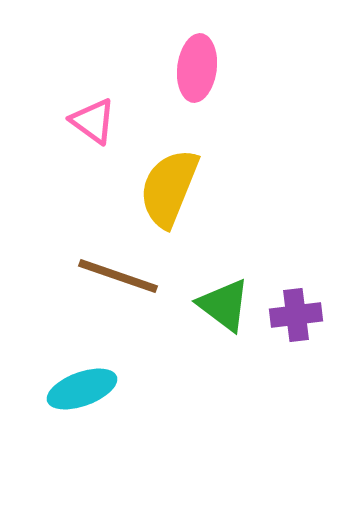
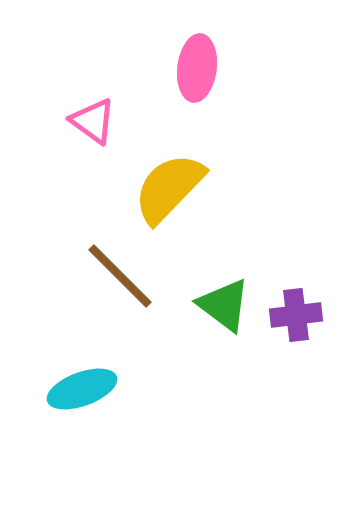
yellow semicircle: rotated 22 degrees clockwise
brown line: moved 2 px right; rotated 26 degrees clockwise
